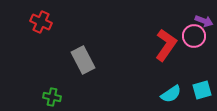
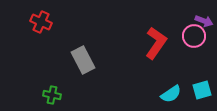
red L-shape: moved 10 px left, 2 px up
green cross: moved 2 px up
